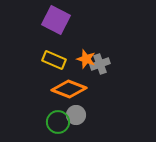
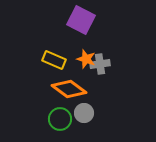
purple square: moved 25 px right
gray cross: rotated 12 degrees clockwise
orange diamond: rotated 16 degrees clockwise
gray circle: moved 8 px right, 2 px up
green circle: moved 2 px right, 3 px up
